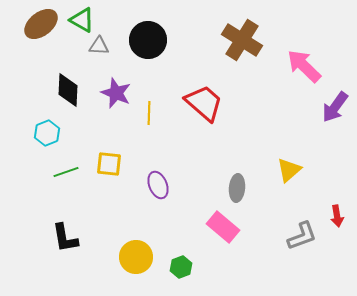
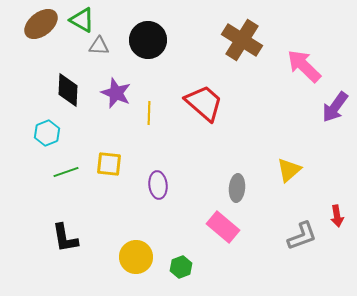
purple ellipse: rotated 16 degrees clockwise
